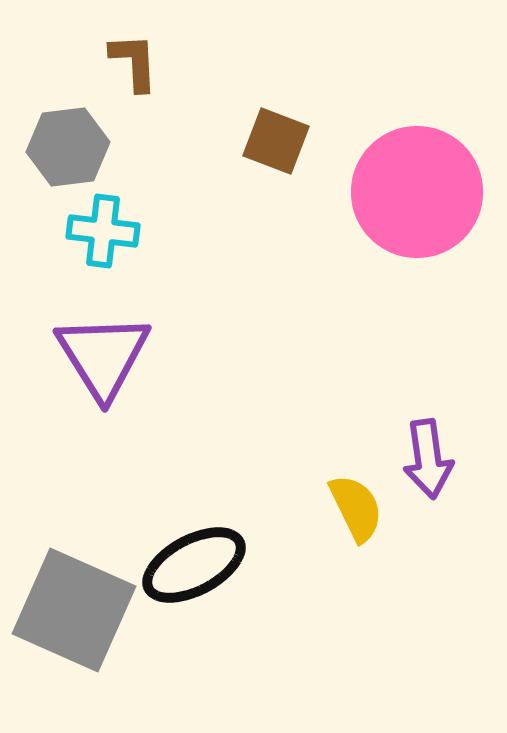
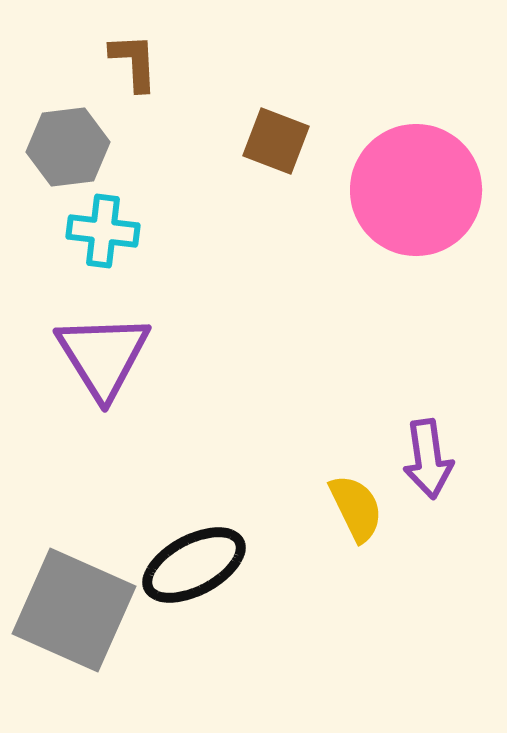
pink circle: moved 1 px left, 2 px up
